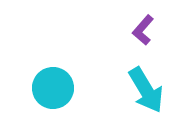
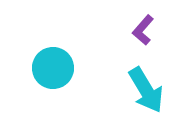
cyan circle: moved 20 px up
